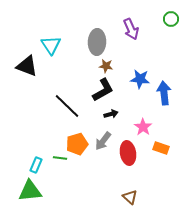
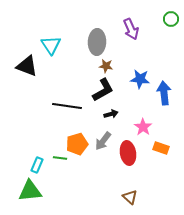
black line: rotated 36 degrees counterclockwise
cyan rectangle: moved 1 px right
